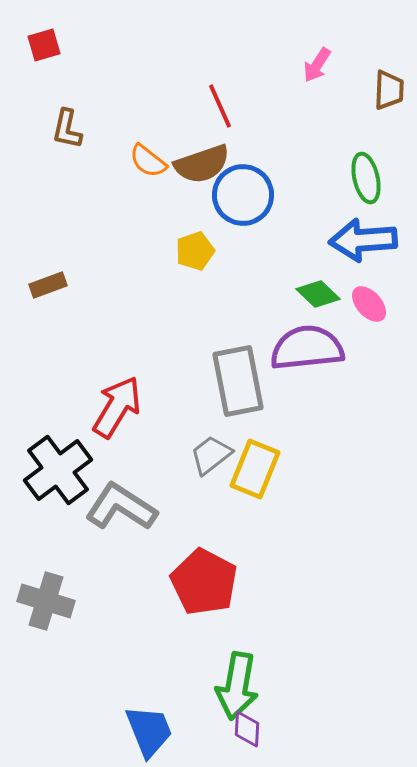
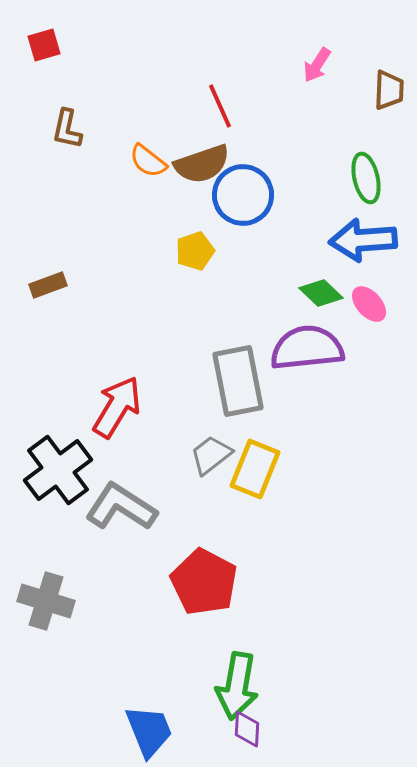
green diamond: moved 3 px right, 1 px up
